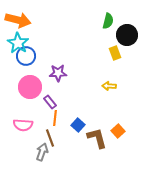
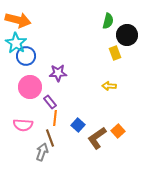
cyan star: moved 2 px left
brown L-shape: rotated 110 degrees counterclockwise
